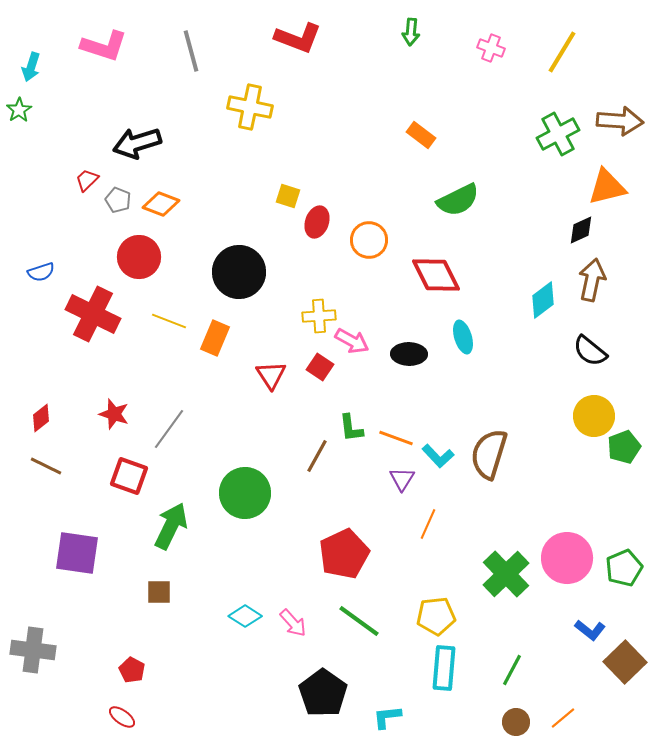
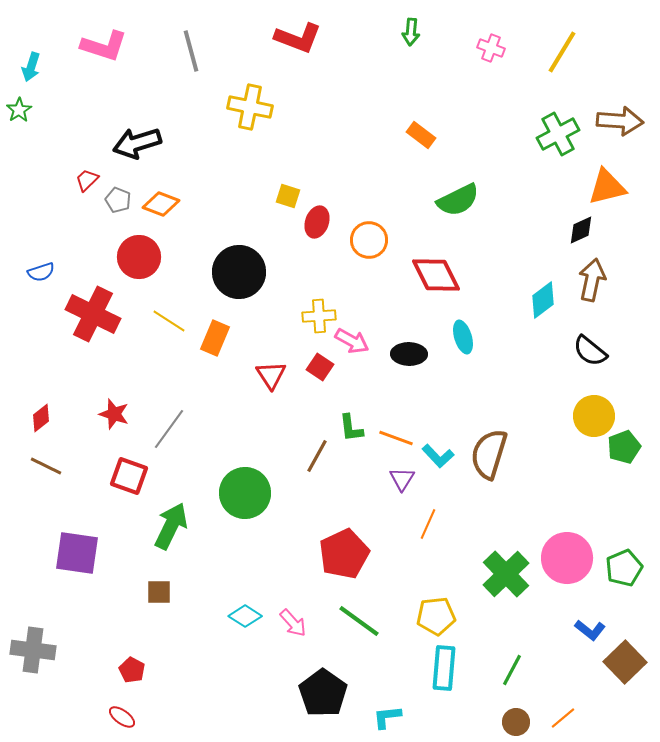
yellow line at (169, 321): rotated 12 degrees clockwise
